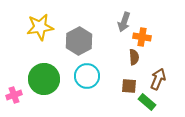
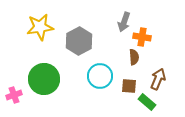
cyan circle: moved 13 px right
